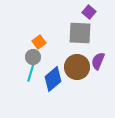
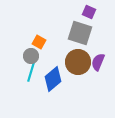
purple square: rotated 16 degrees counterclockwise
gray square: rotated 15 degrees clockwise
orange square: rotated 24 degrees counterclockwise
gray circle: moved 2 px left, 1 px up
purple semicircle: moved 1 px down
brown circle: moved 1 px right, 5 px up
